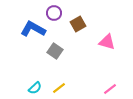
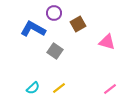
cyan semicircle: moved 2 px left
